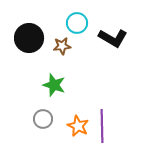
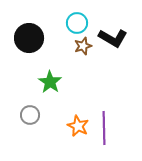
brown star: moved 21 px right; rotated 12 degrees counterclockwise
green star: moved 4 px left, 3 px up; rotated 15 degrees clockwise
gray circle: moved 13 px left, 4 px up
purple line: moved 2 px right, 2 px down
